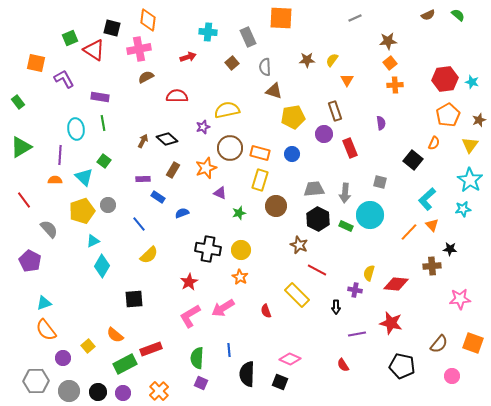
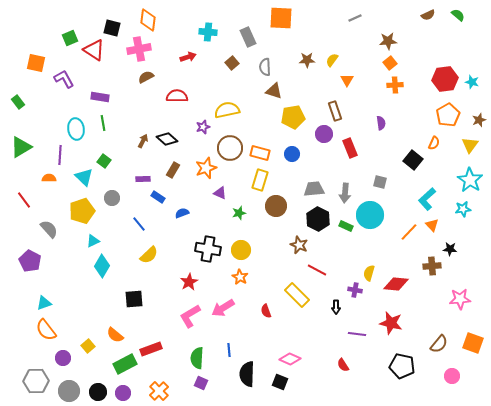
orange semicircle at (55, 180): moved 6 px left, 2 px up
gray circle at (108, 205): moved 4 px right, 7 px up
purple line at (357, 334): rotated 18 degrees clockwise
